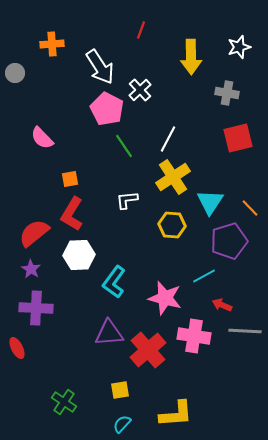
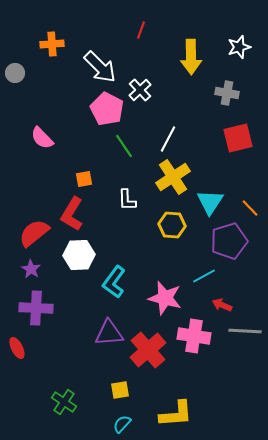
white arrow: rotated 12 degrees counterclockwise
orange square: moved 14 px right
white L-shape: rotated 85 degrees counterclockwise
